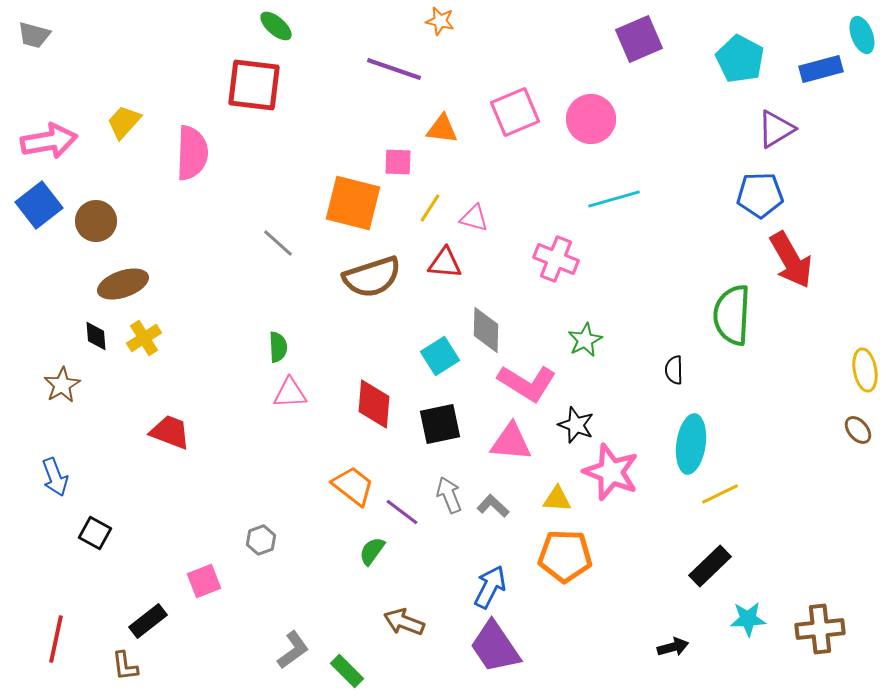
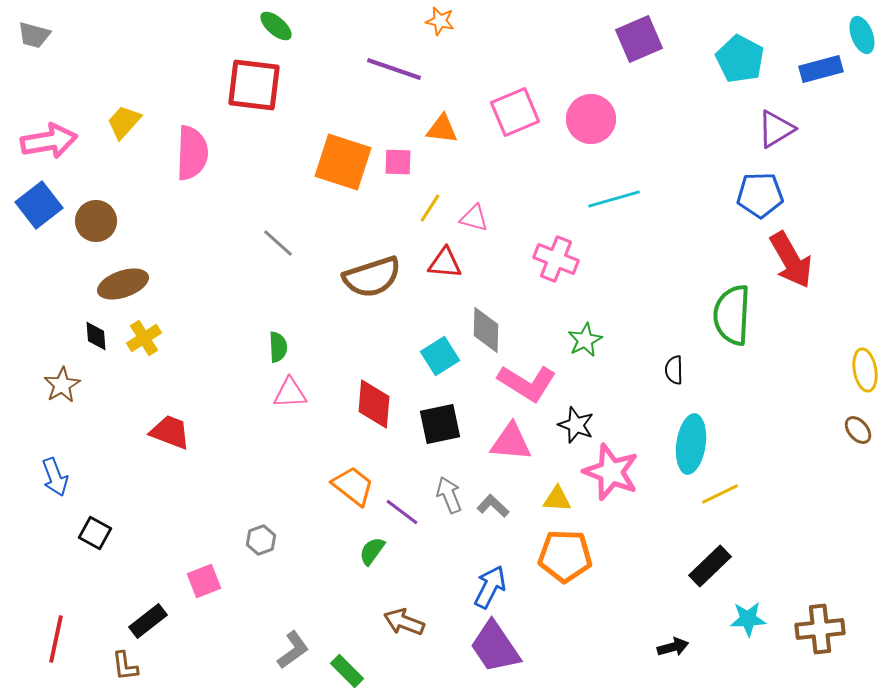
orange square at (353, 203): moved 10 px left, 41 px up; rotated 4 degrees clockwise
